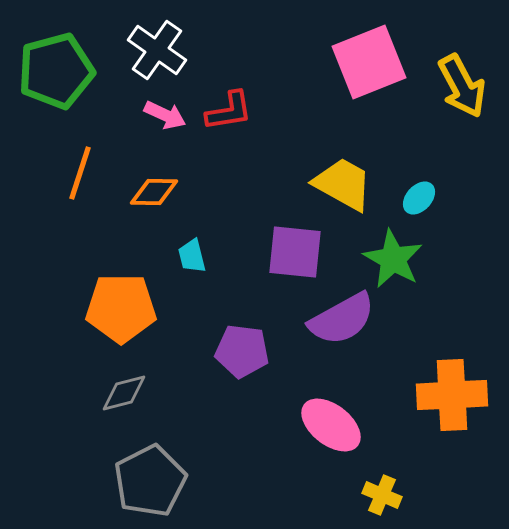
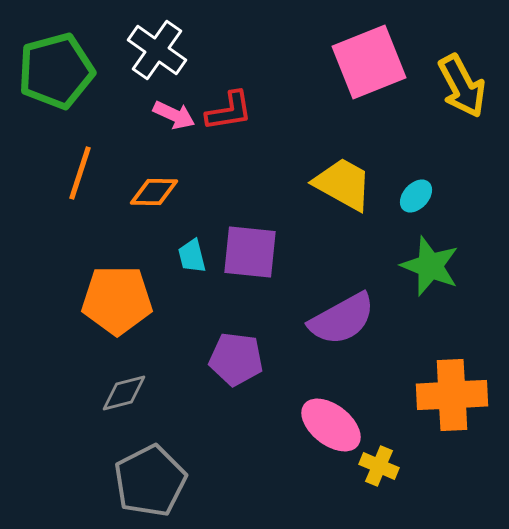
pink arrow: moved 9 px right
cyan ellipse: moved 3 px left, 2 px up
purple square: moved 45 px left
green star: moved 37 px right, 7 px down; rotated 8 degrees counterclockwise
orange pentagon: moved 4 px left, 8 px up
purple pentagon: moved 6 px left, 8 px down
yellow cross: moved 3 px left, 29 px up
